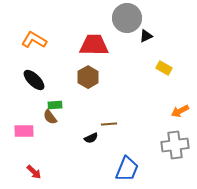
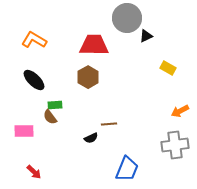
yellow rectangle: moved 4 px right
